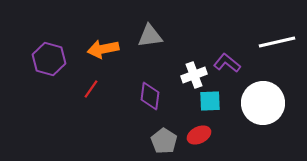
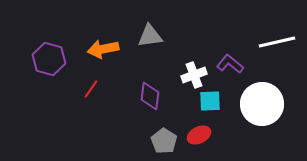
purple L-shape: moved 3 px right, 1 px down
white circle: moved 1 px left, 1 px down
